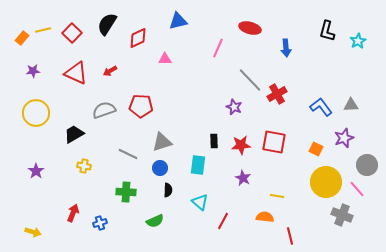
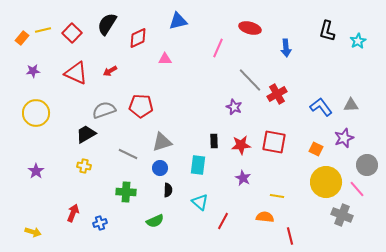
black trapezoid at (74, 134): moved 12 px right
